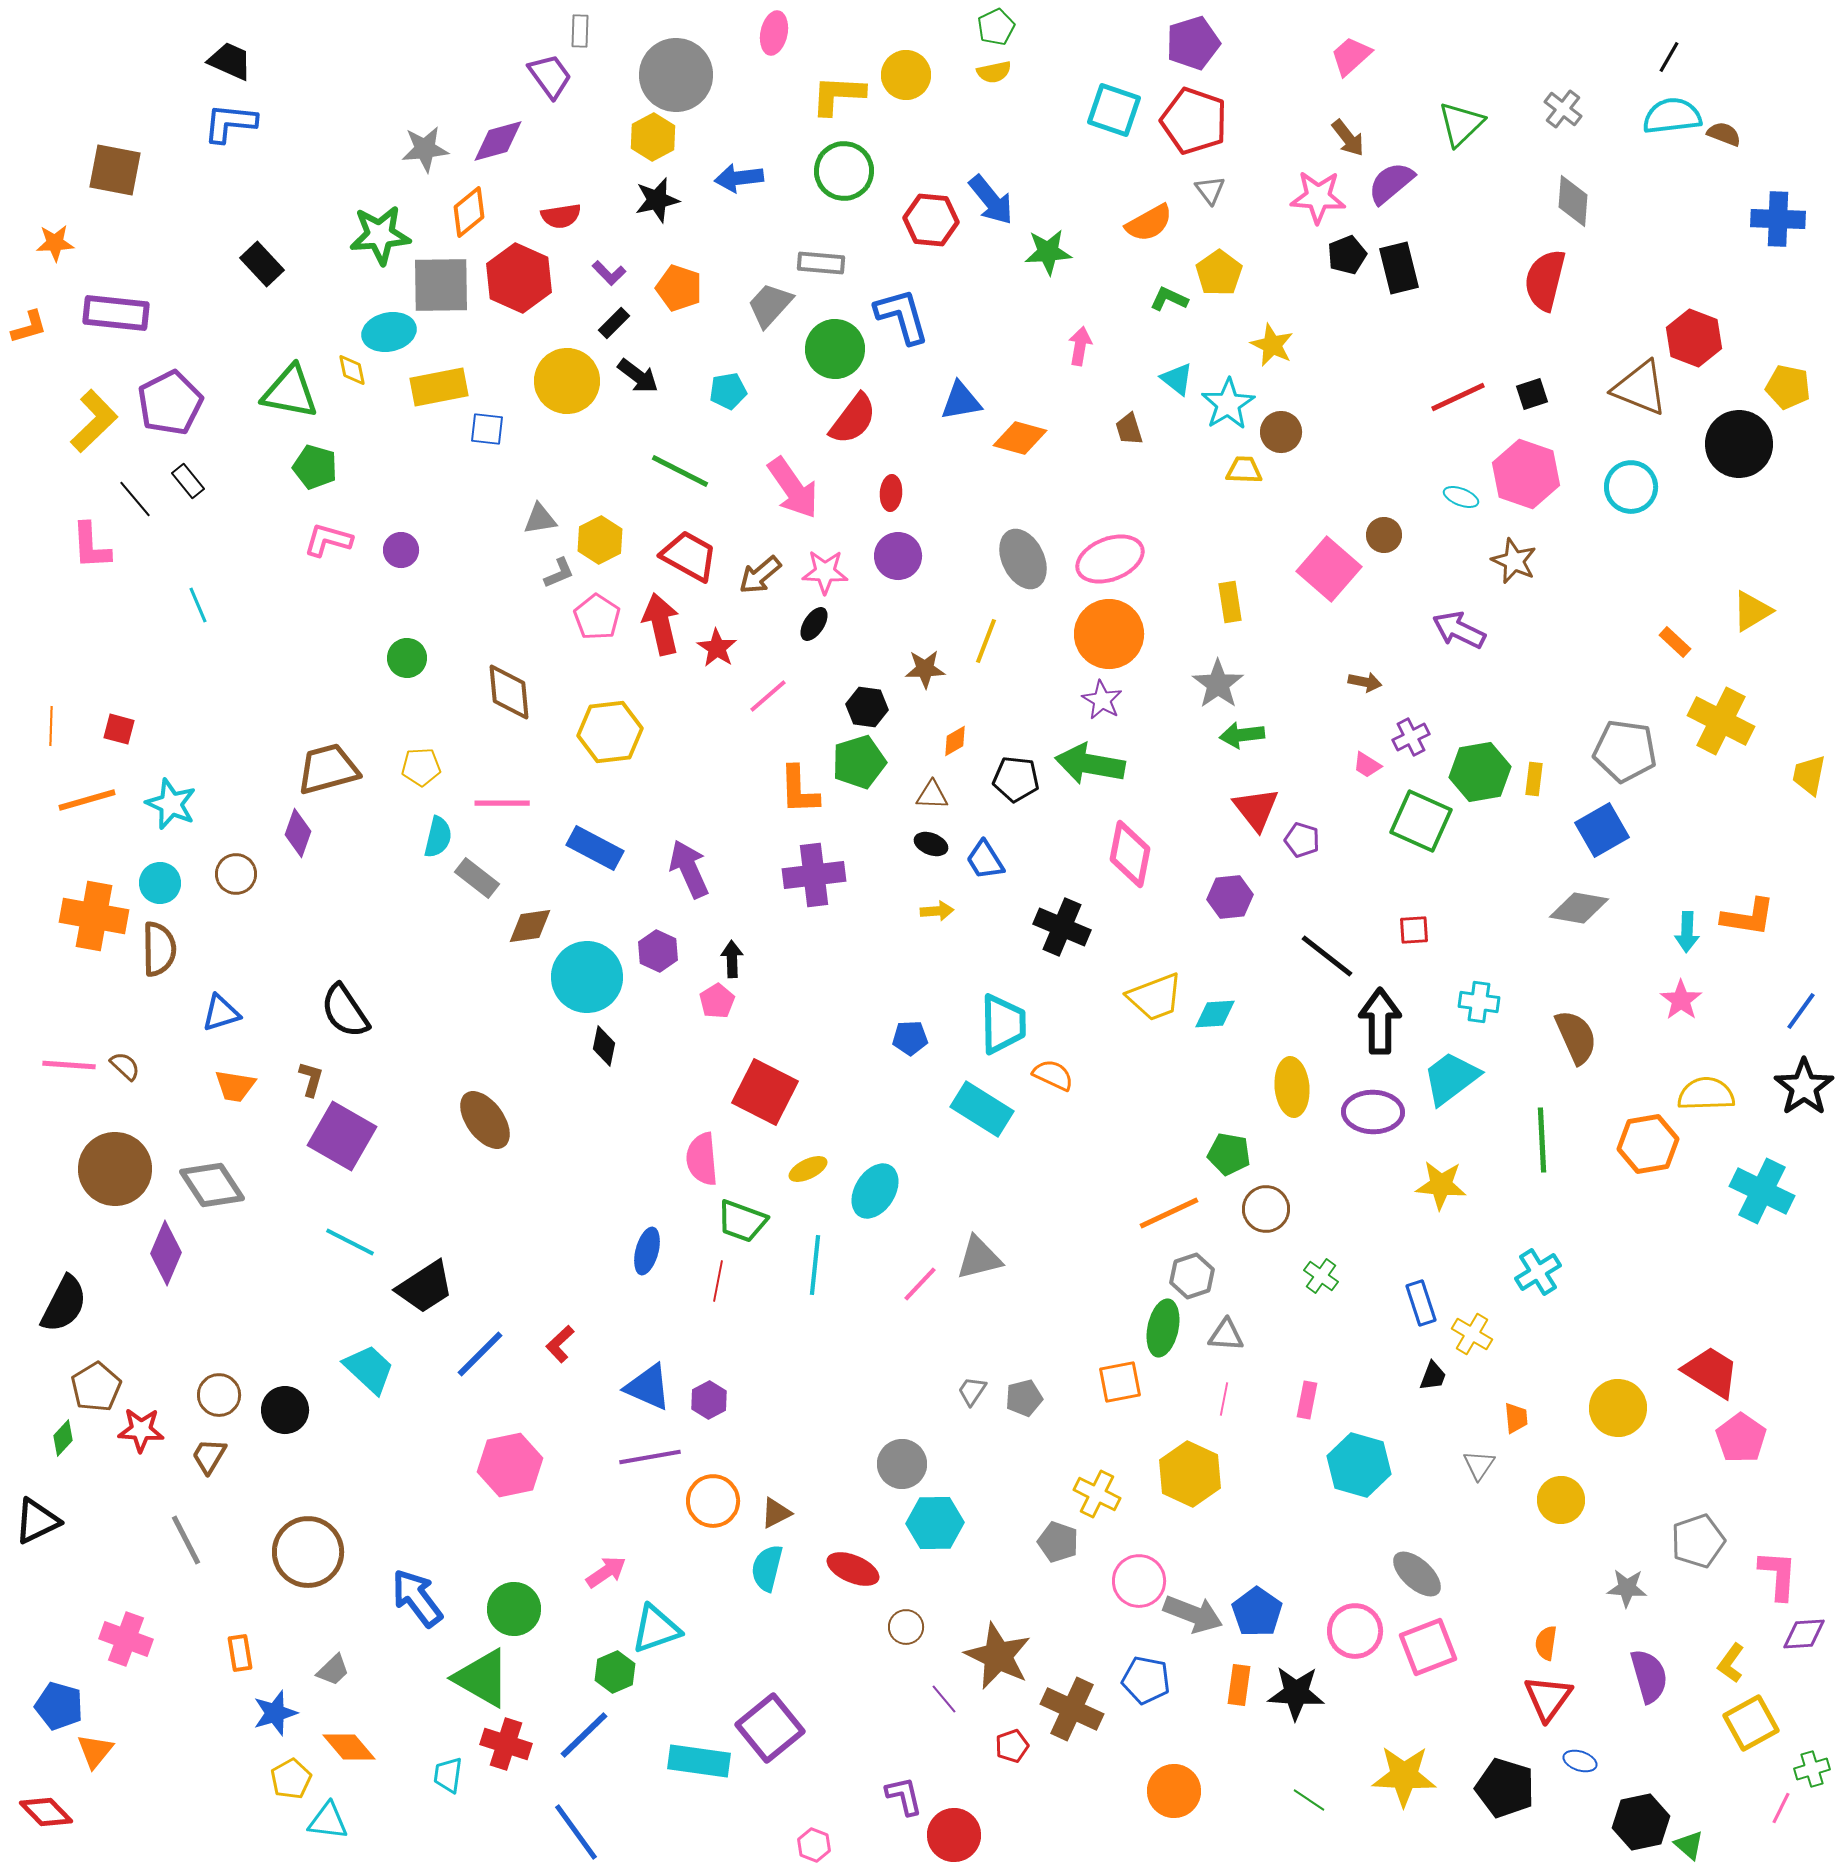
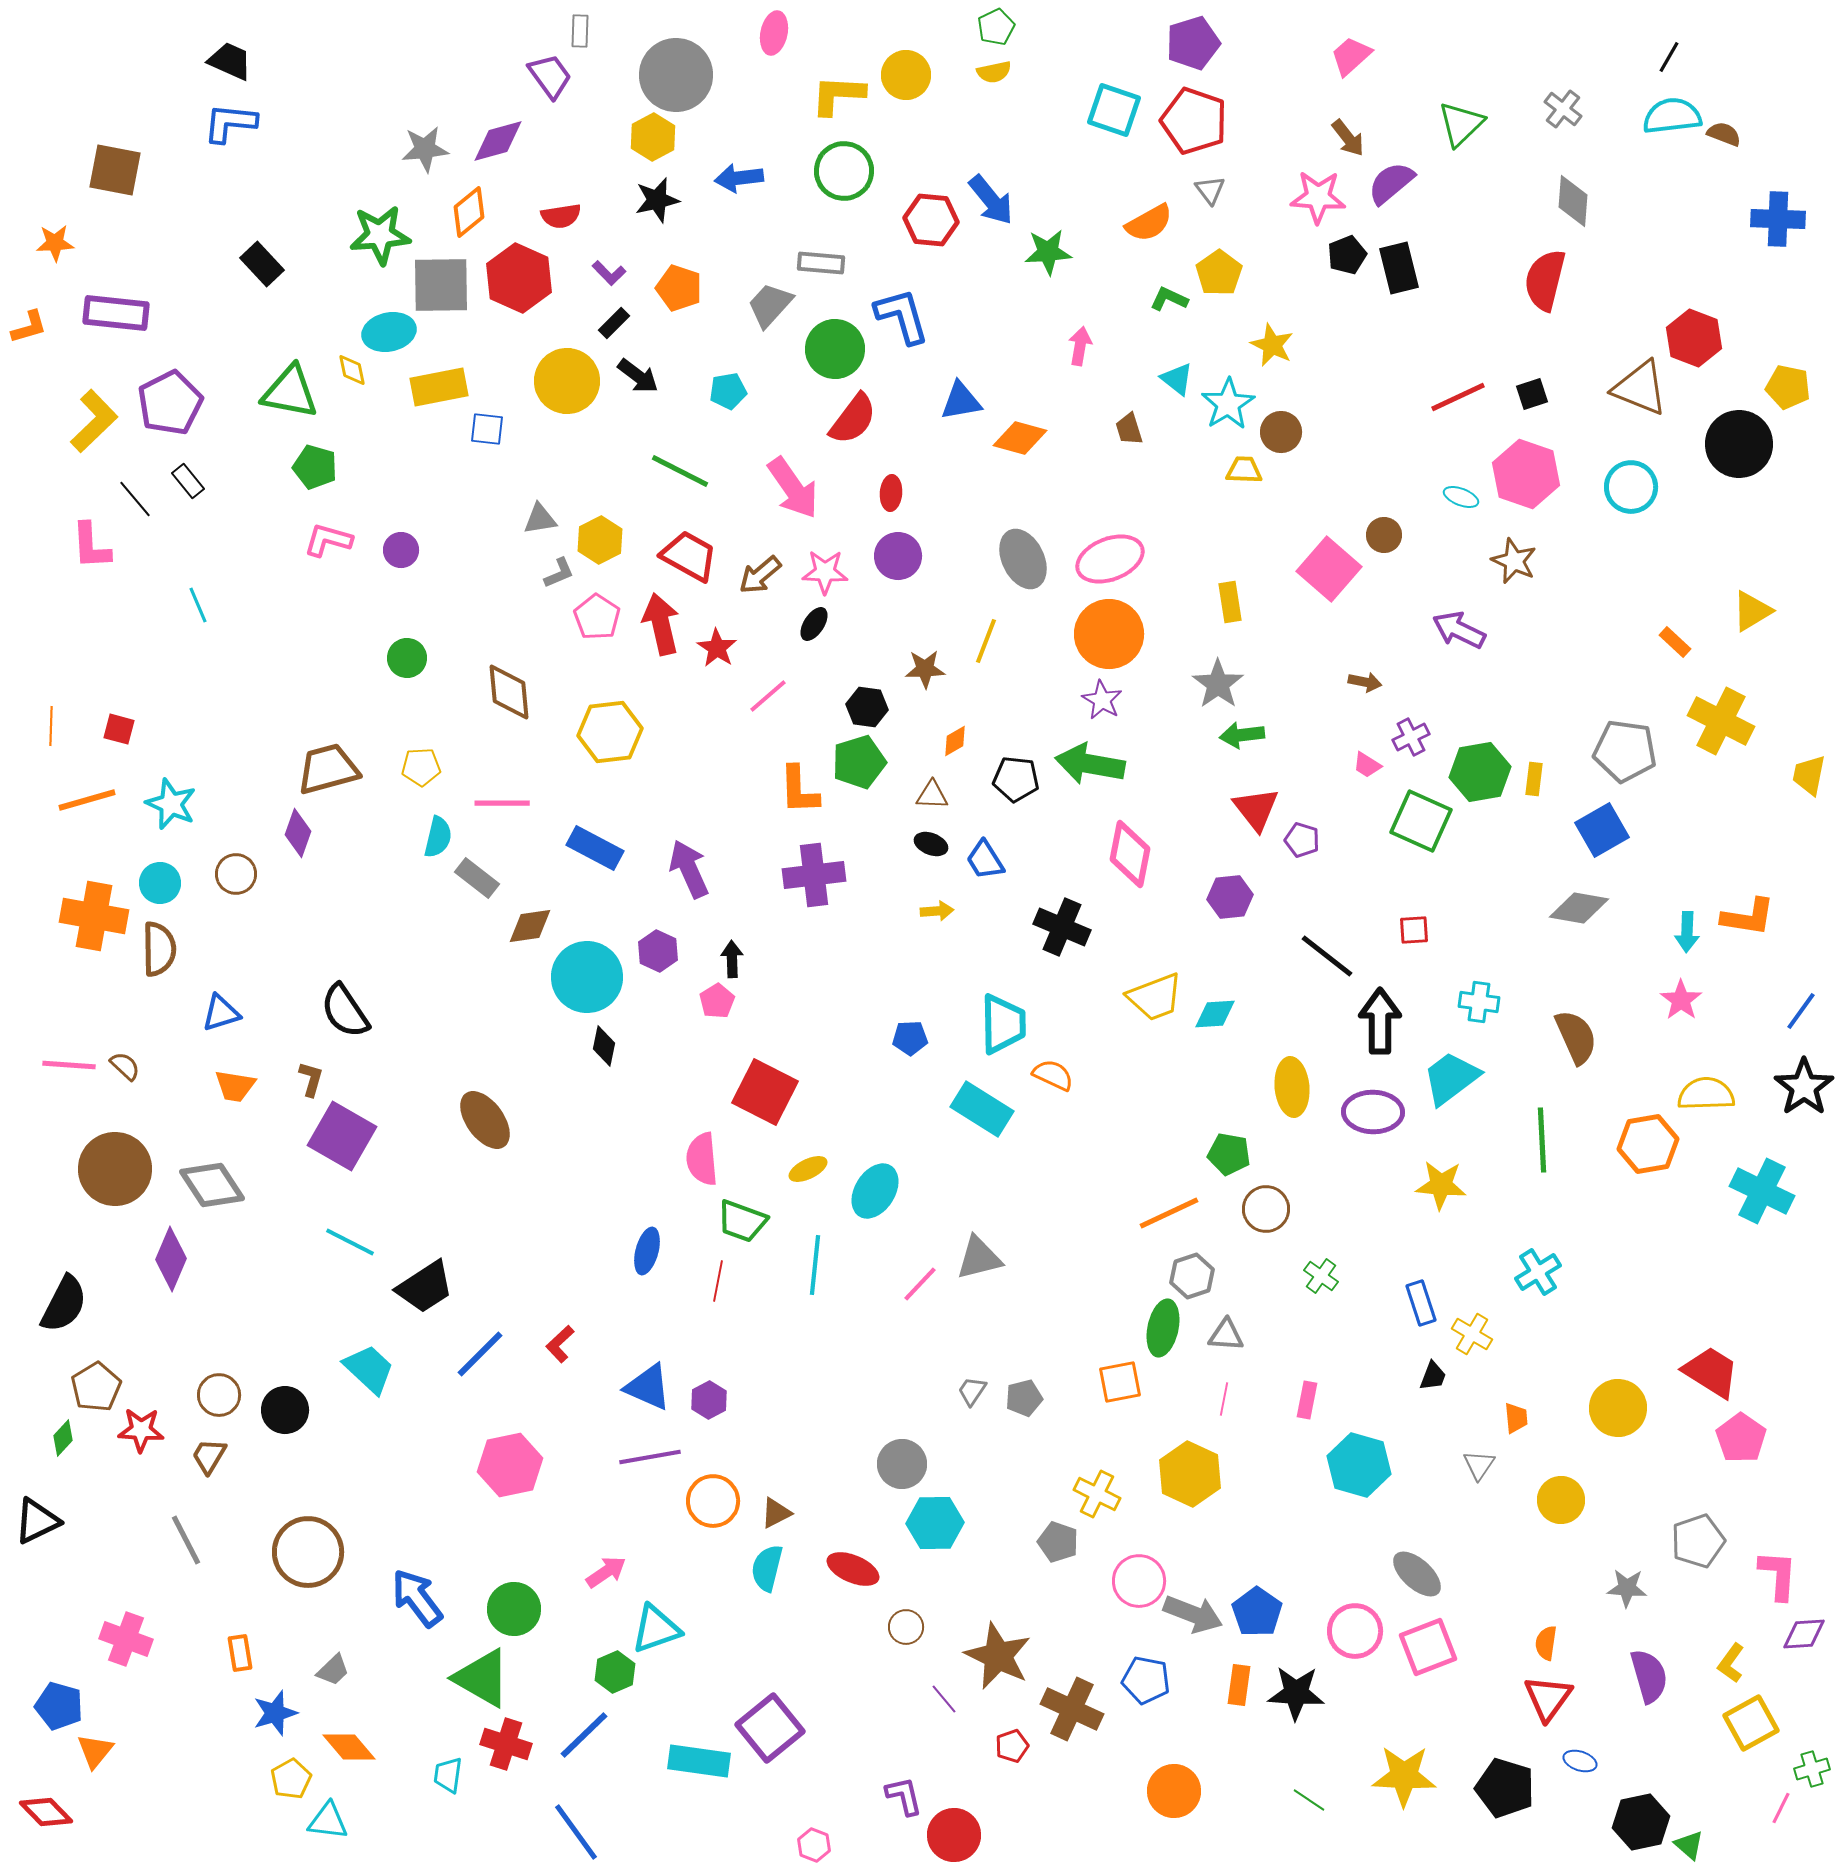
purple diamond at (166, 1253): moved 5 px right, 6 px down
